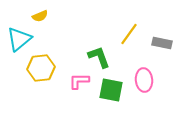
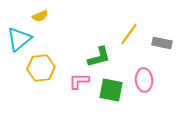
green L-shape: rotated 95 degrees clockwise
